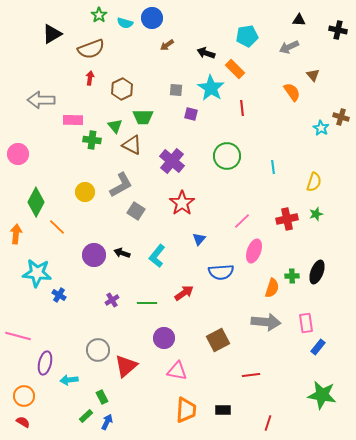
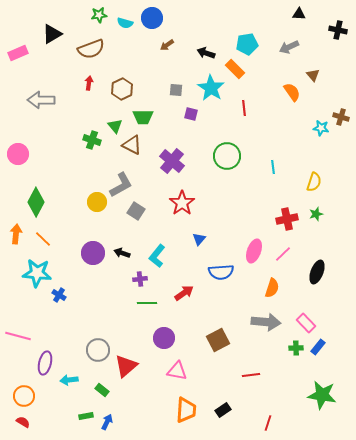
green star at (99, 15): rotated 28 degrees clockwise
black triangle at (299, 20): moved 6 px up
cyan pentagon at (247, 36): moved 8 px down
red arrow at (90, 78): moved 1 px left, 5 px down
red line at (242, 108): moved 2 px right
pink rectangle at (73, 120): moved 55 px left, 67 px up; rotated 24 degrees counterclockwise
cyan star at (321, 128): rotated 21 degrees counterclockwise
green cross at (92, 140): rotated 12 degrees clockwise
yellow circle at (85, 192): moved 12 px right, 10 px down
pink line at (242, 221): moved 41 px right, 33 px down
orange line at (57, 227): moved 14 px left, 12 px down
purple circle at (94, 255): moved 1 px left, 2 px up
green cross at (292, 276): moved 4 px right, 72 px down
purple cross at (112, 300): moved 28 px right, 21 px up; rotated 24 degrees clockwise
pink rectangle at (306, 323): rotated 36 degrees counterclockwise
green rectangle at (102, 397): moved 7 px up; rotated 24 degrees counterclockwise
black rectangle at (223, 410): rotated 35 degrees counterclockwise
green rectangle at (86, 416): rotated 32 degrees clockwise
